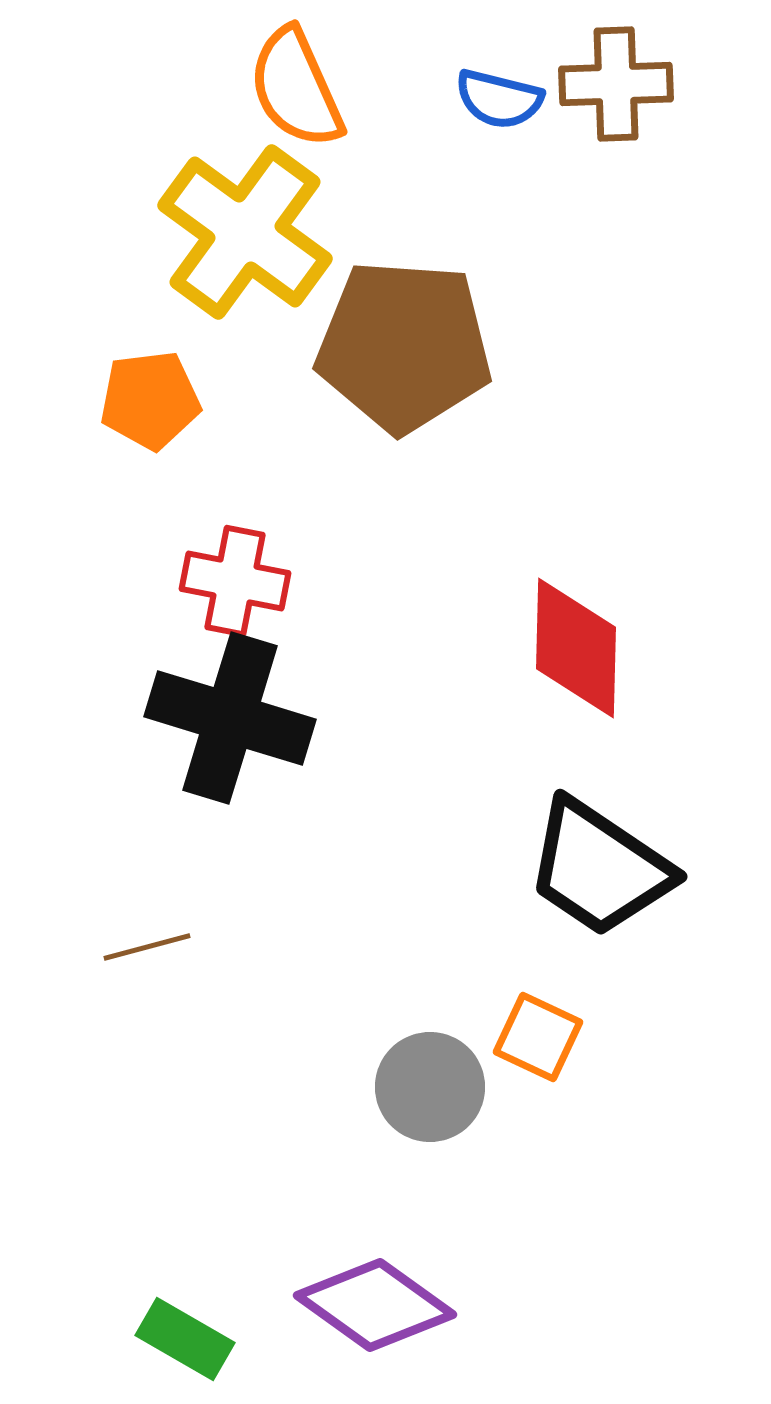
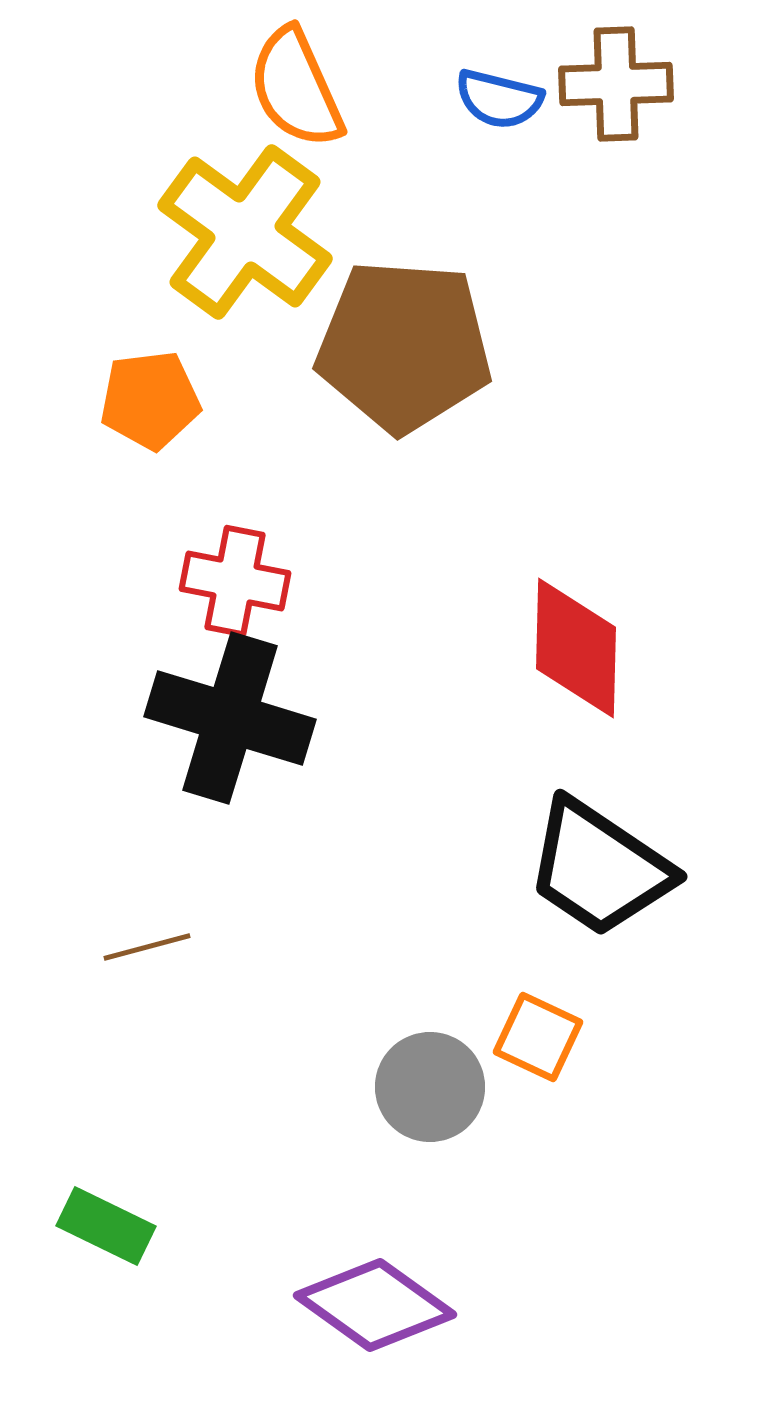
green rectangle: moved 79 px left, 113 px up; rotated 4 degrees counterclockwise
